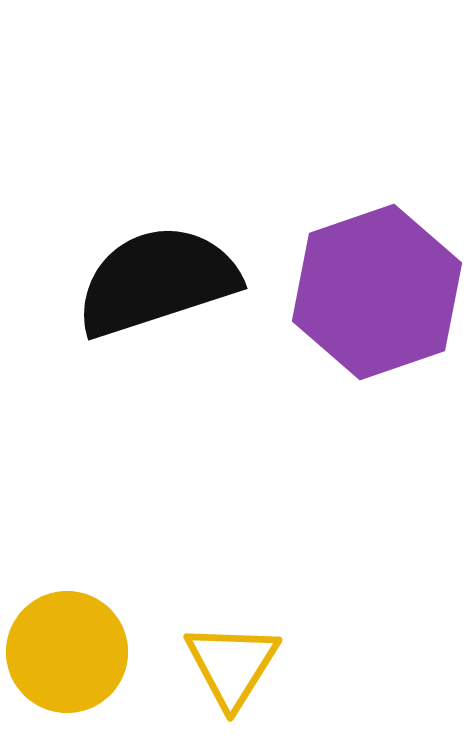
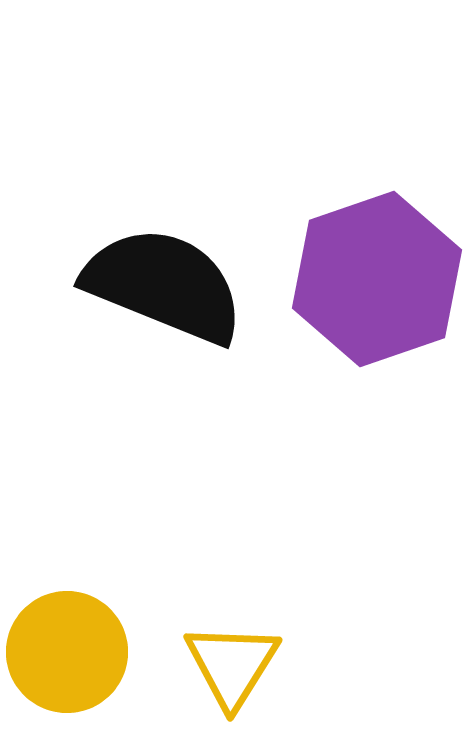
black semicircle: moved 7 px right, 4 px down; rotated 40 degrees clockwise
purple hexagon: moved 13 px up
